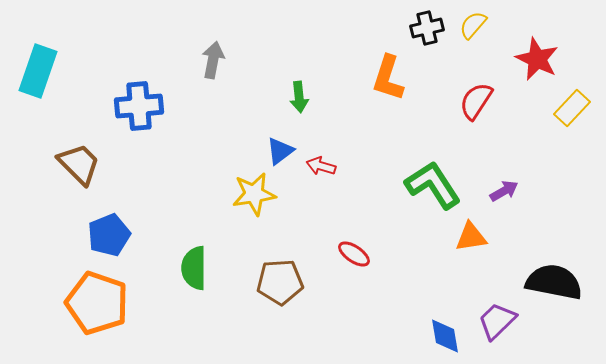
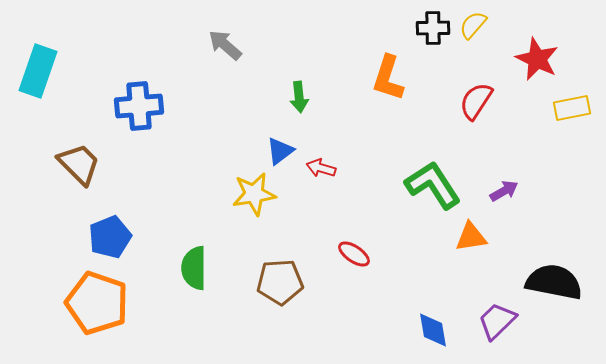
black cross: moved 6 px right; rotated 12 degrees clockwise
gray arrow: moved 12 px right, 15 px up; rotated 60 degrees counterclockwise
yellow rectangle: rotated 36 degrees clockwise
red arrow: moved 2 px down
blue pentagon: moved 1 px right, 2 px down
blue diamond: moved 12 px left, 6 px up
